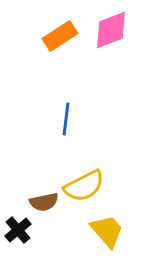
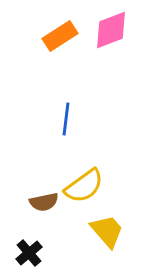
yellow semicircle: rotated 9 degrees counterclockwise
black cross: moved 11 px right, 23 px down
